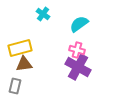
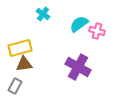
pink cross: moved 20 px right, 19 px up
gray rectangle: rotated 14 degrees clockwise
